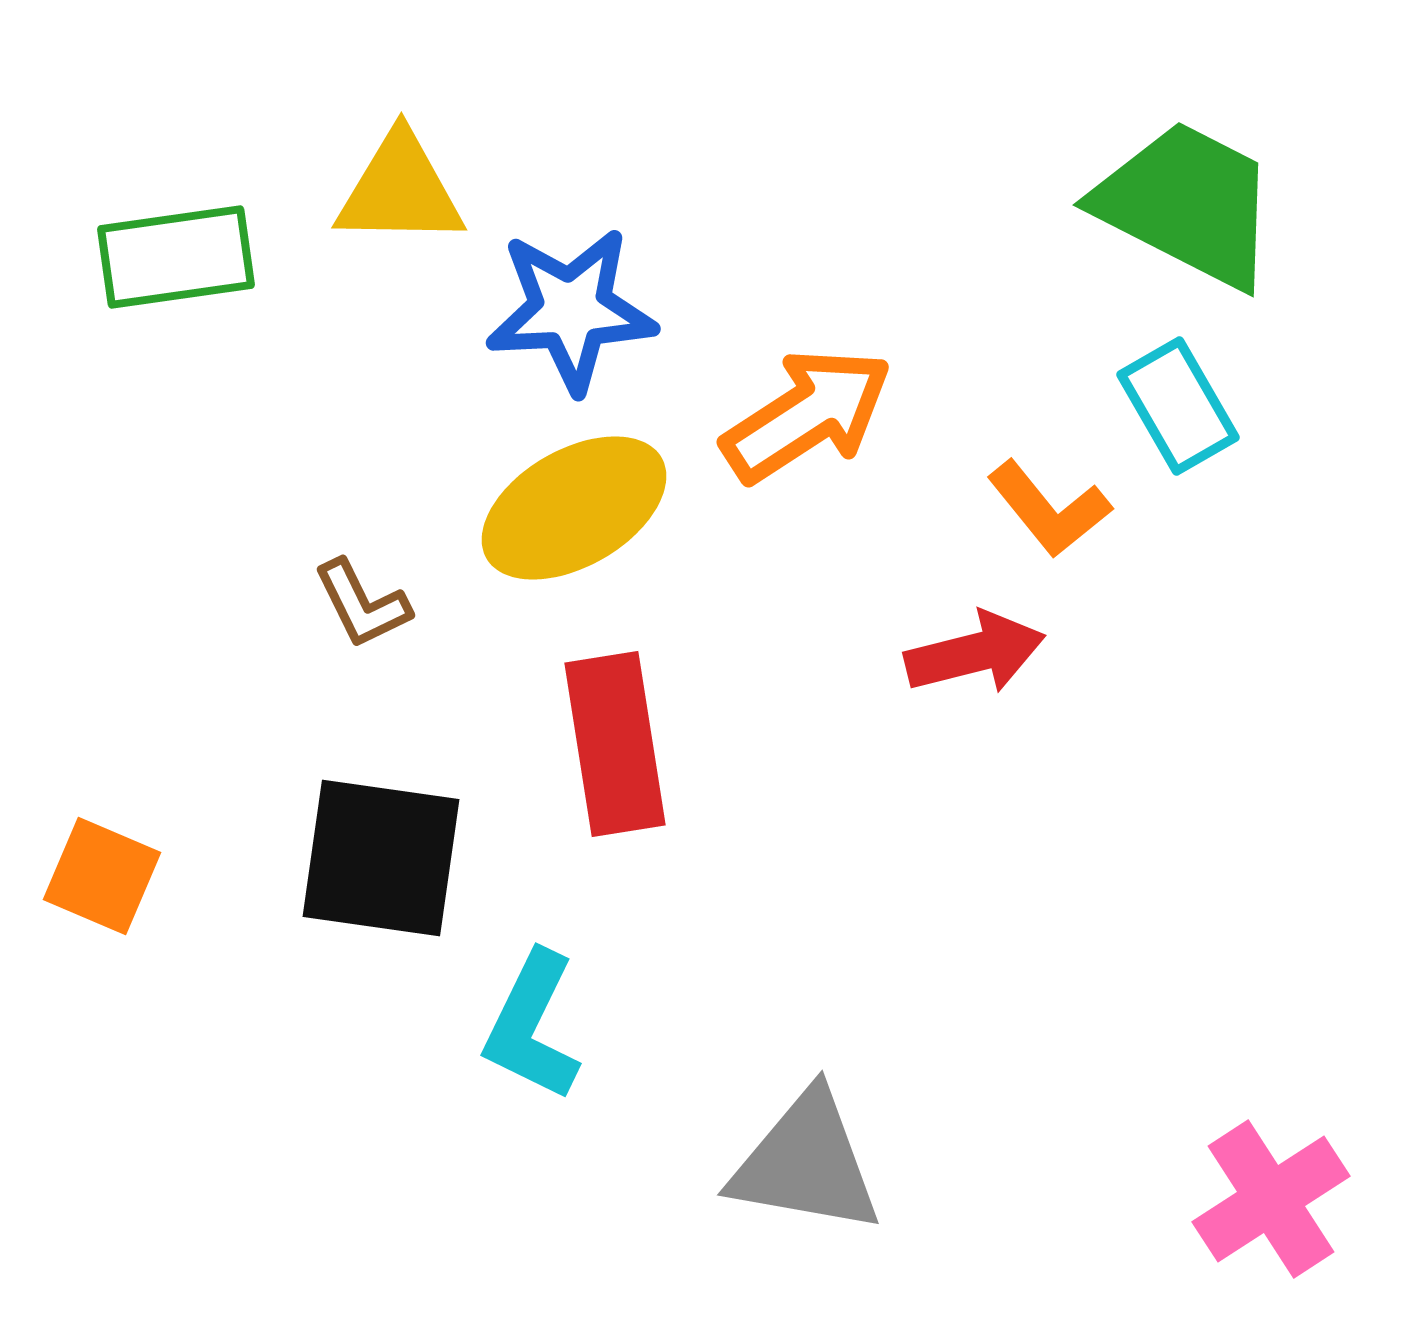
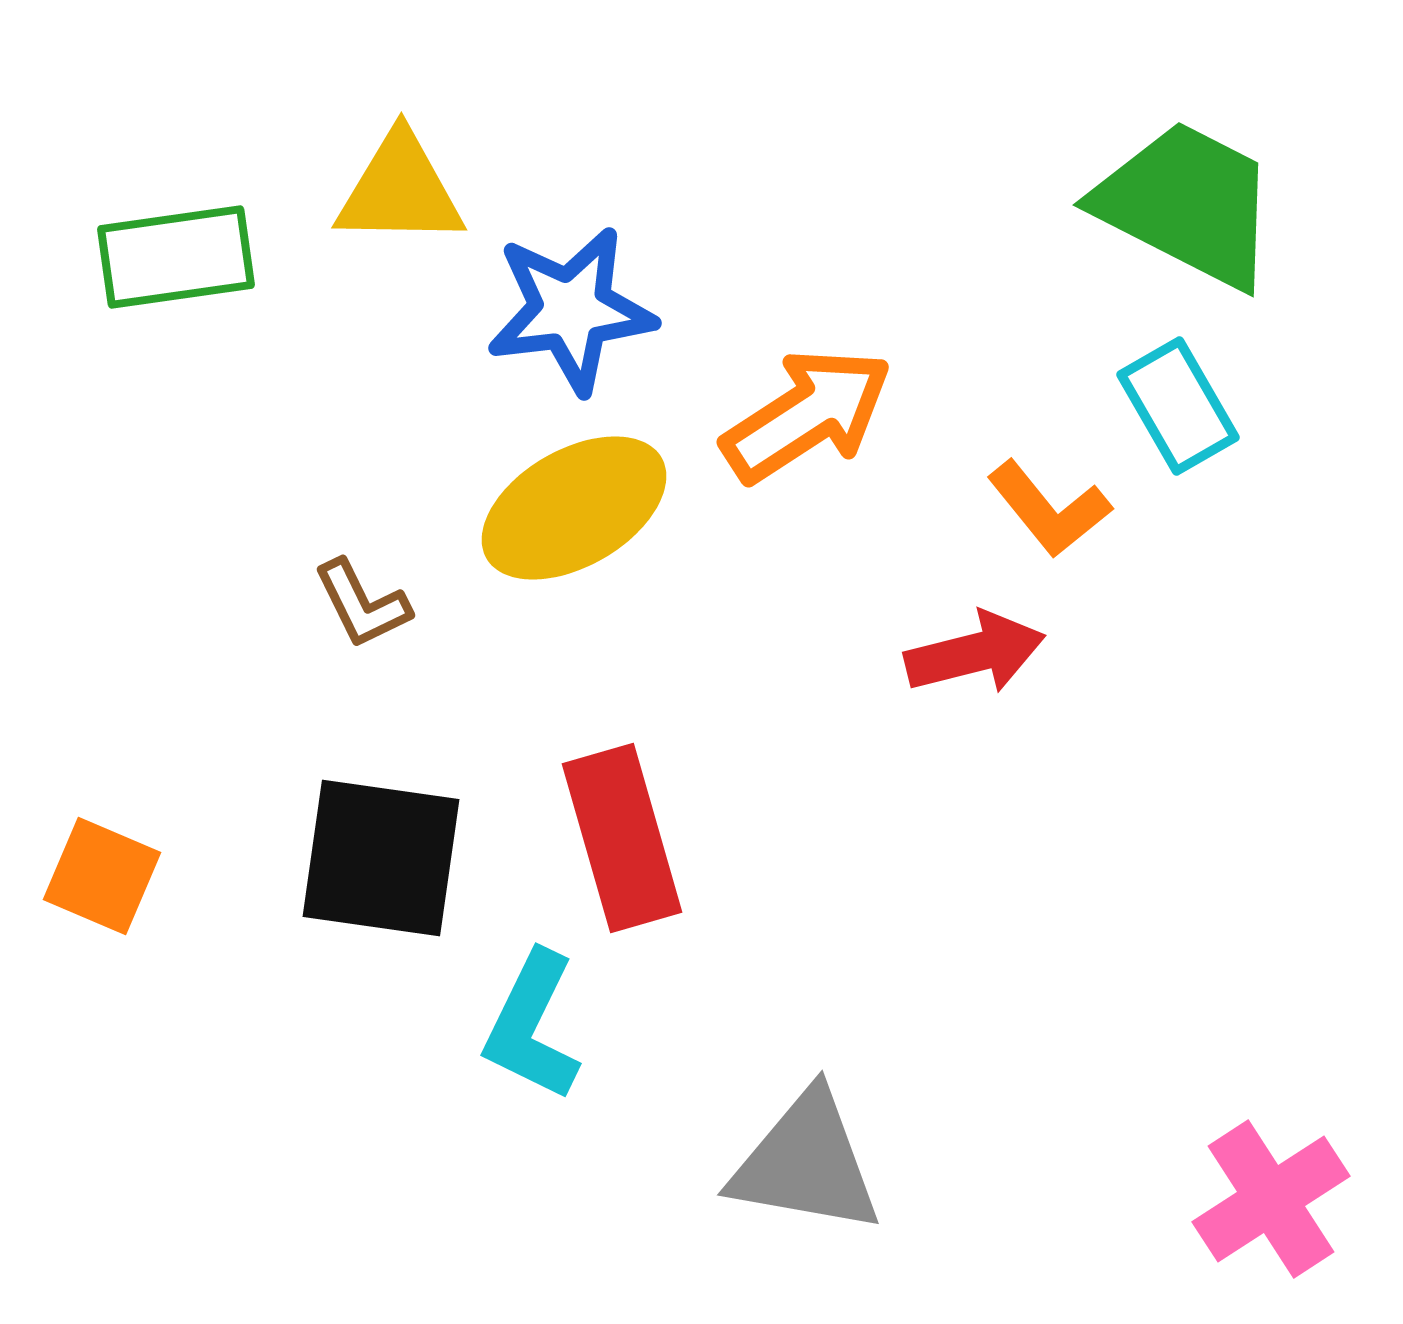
blue star: rotated 4 degrees counterclockwise
red rectangle: moved 7 px right, 94 px down; rotated 7 degrees counterclockwise
